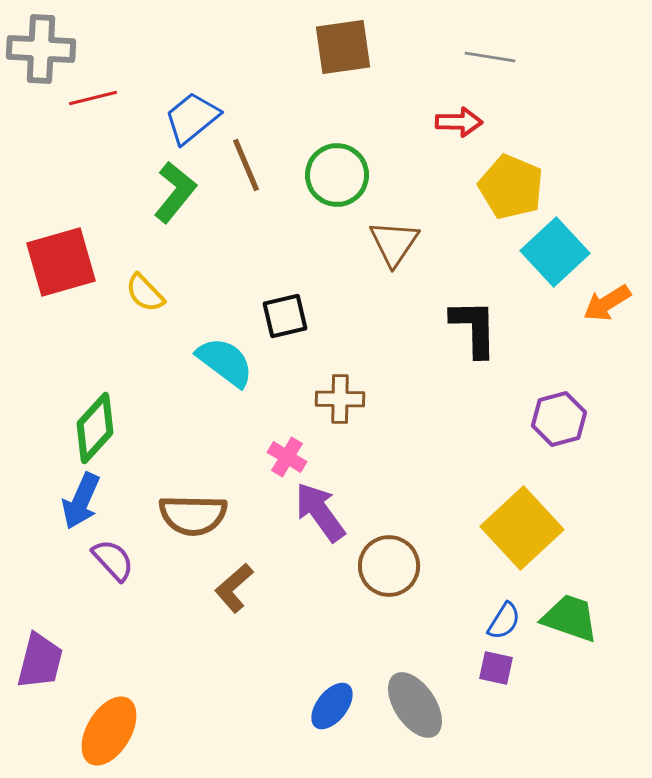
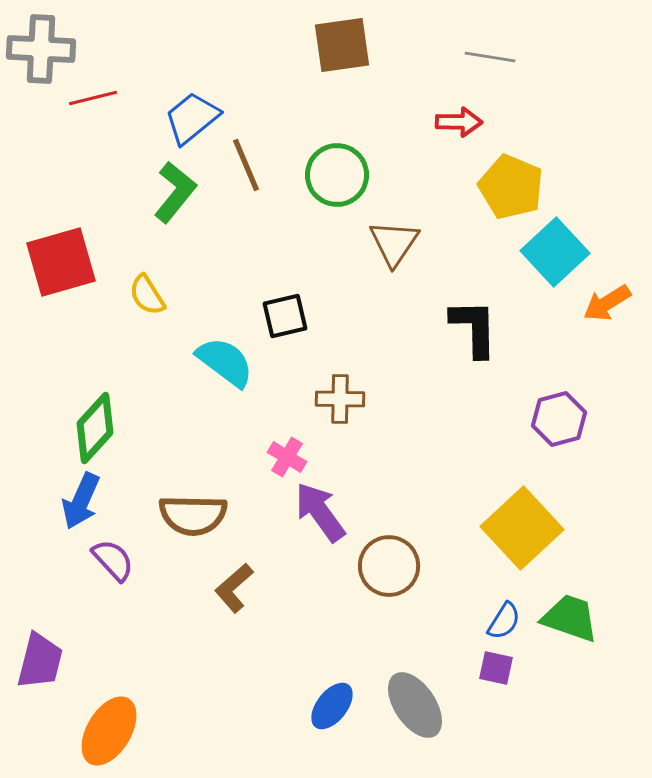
brown square: moved 1 px left, 2 px up
yellow semicircle: moved 2 px right, 2 px down; rotated 12 degrees clockwise
